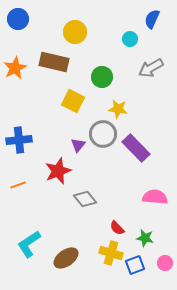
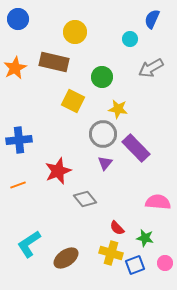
purple triangle: moved 27 px right, 18 px down
pink semicircle: moved 3 px right, 5 px down
